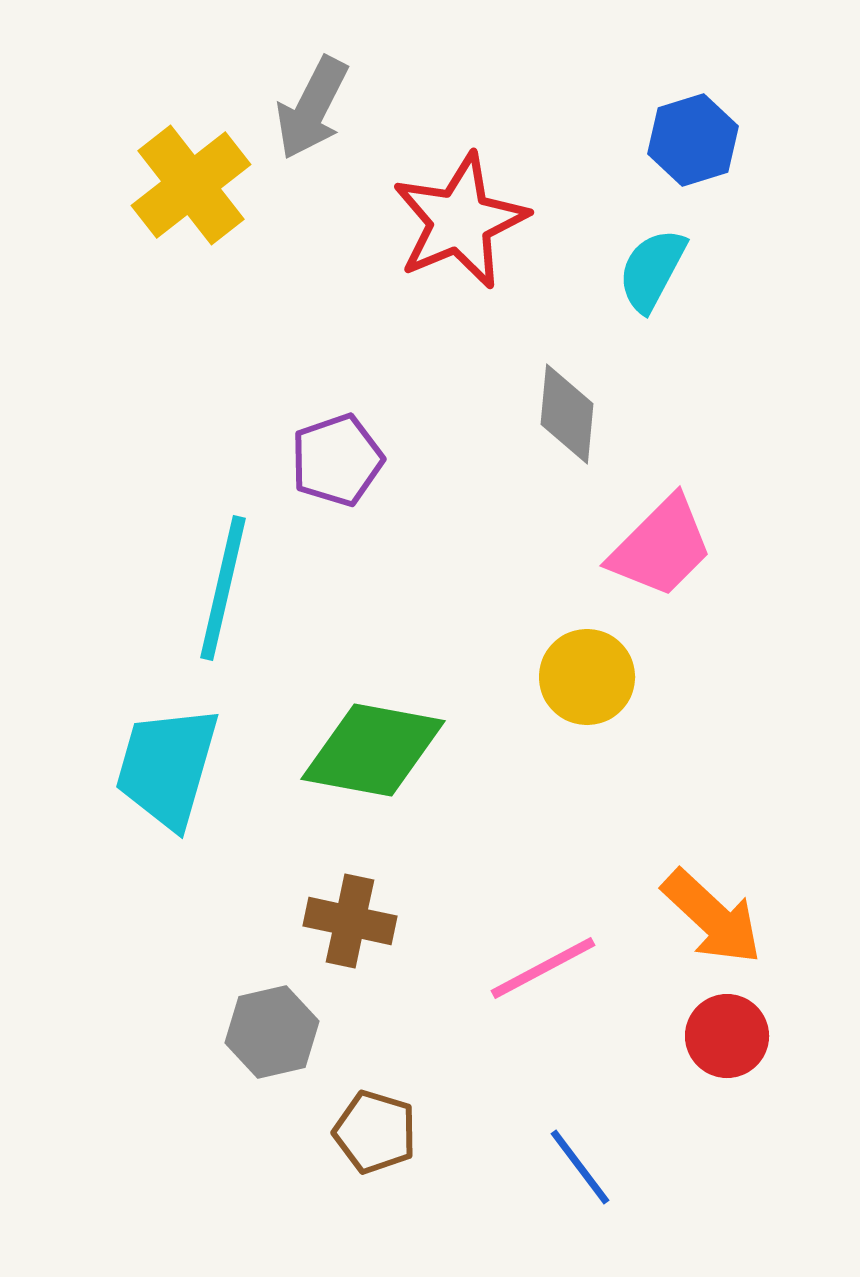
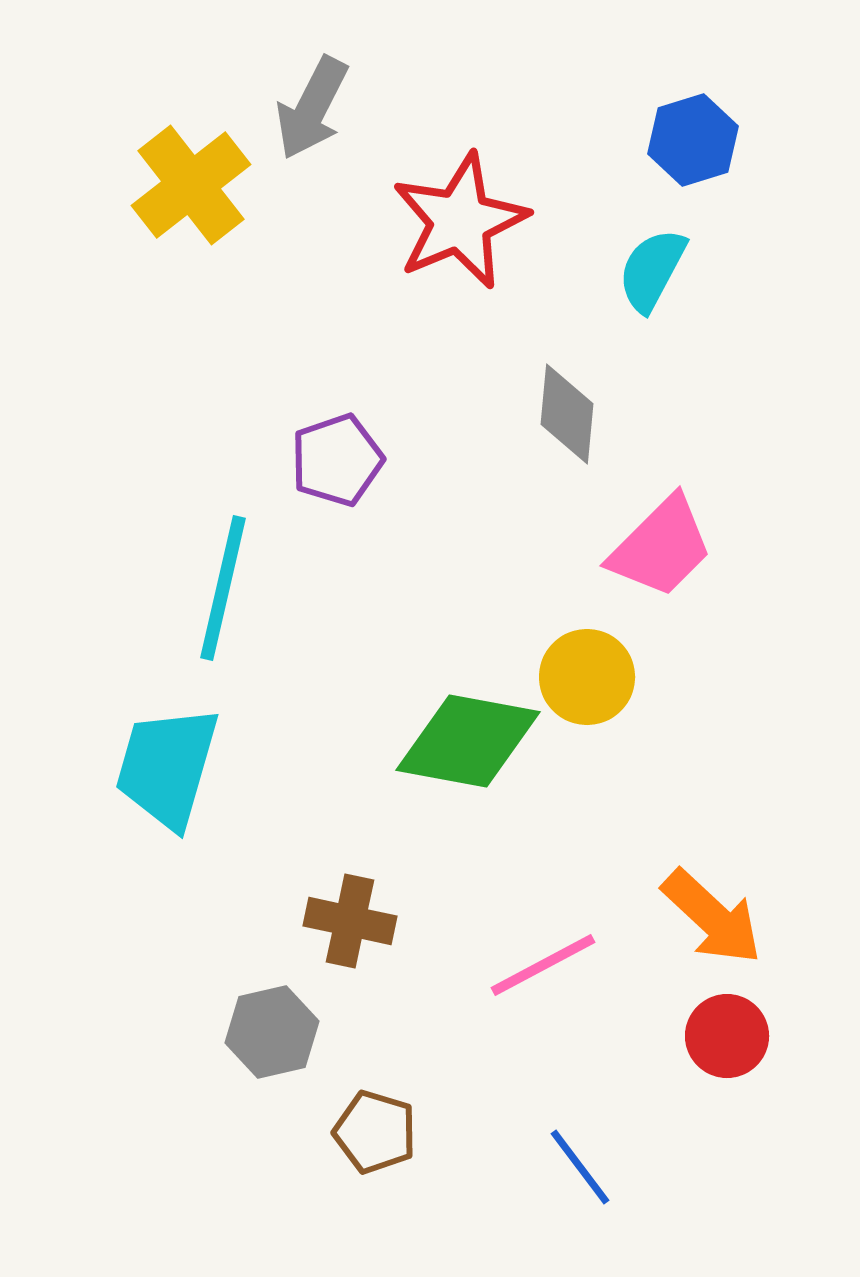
green diamond: moved 95 px right, 9 px up
pink line: moved 3 px up
